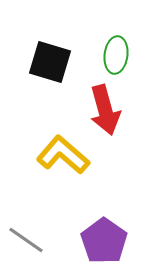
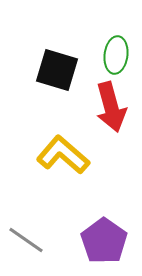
black square: moved 7 px right, 8 px down
red arrow: moved 6 px right, 3 px up
